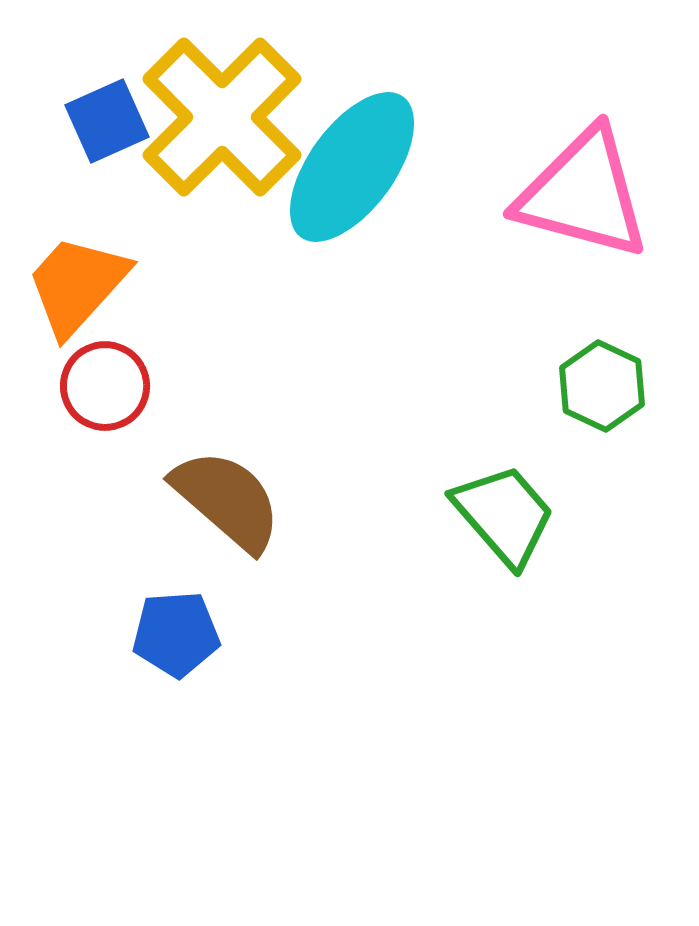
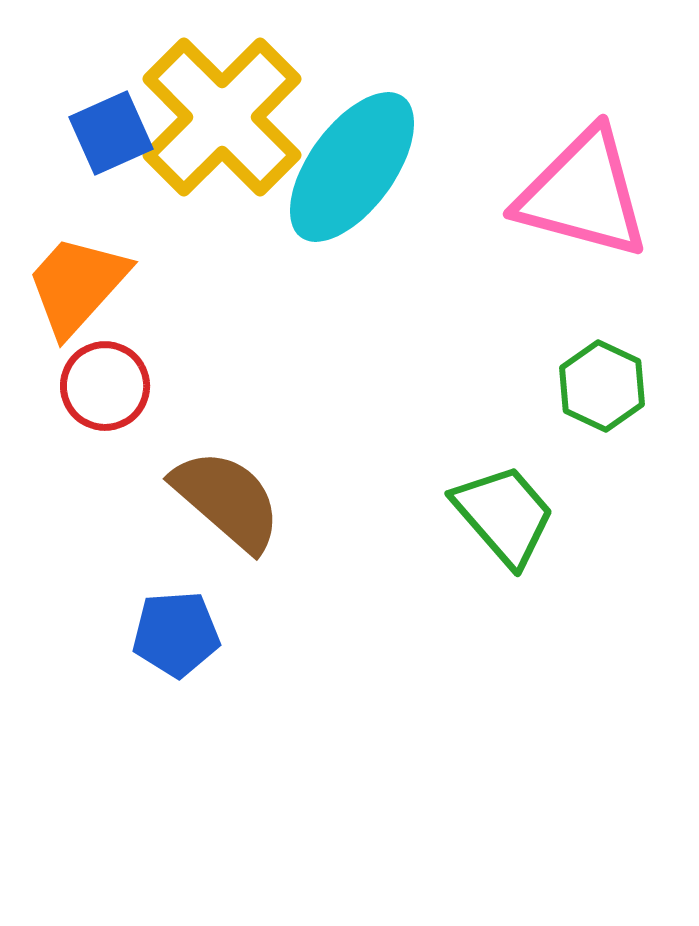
blue square: moved 4 px right, 12 px down
